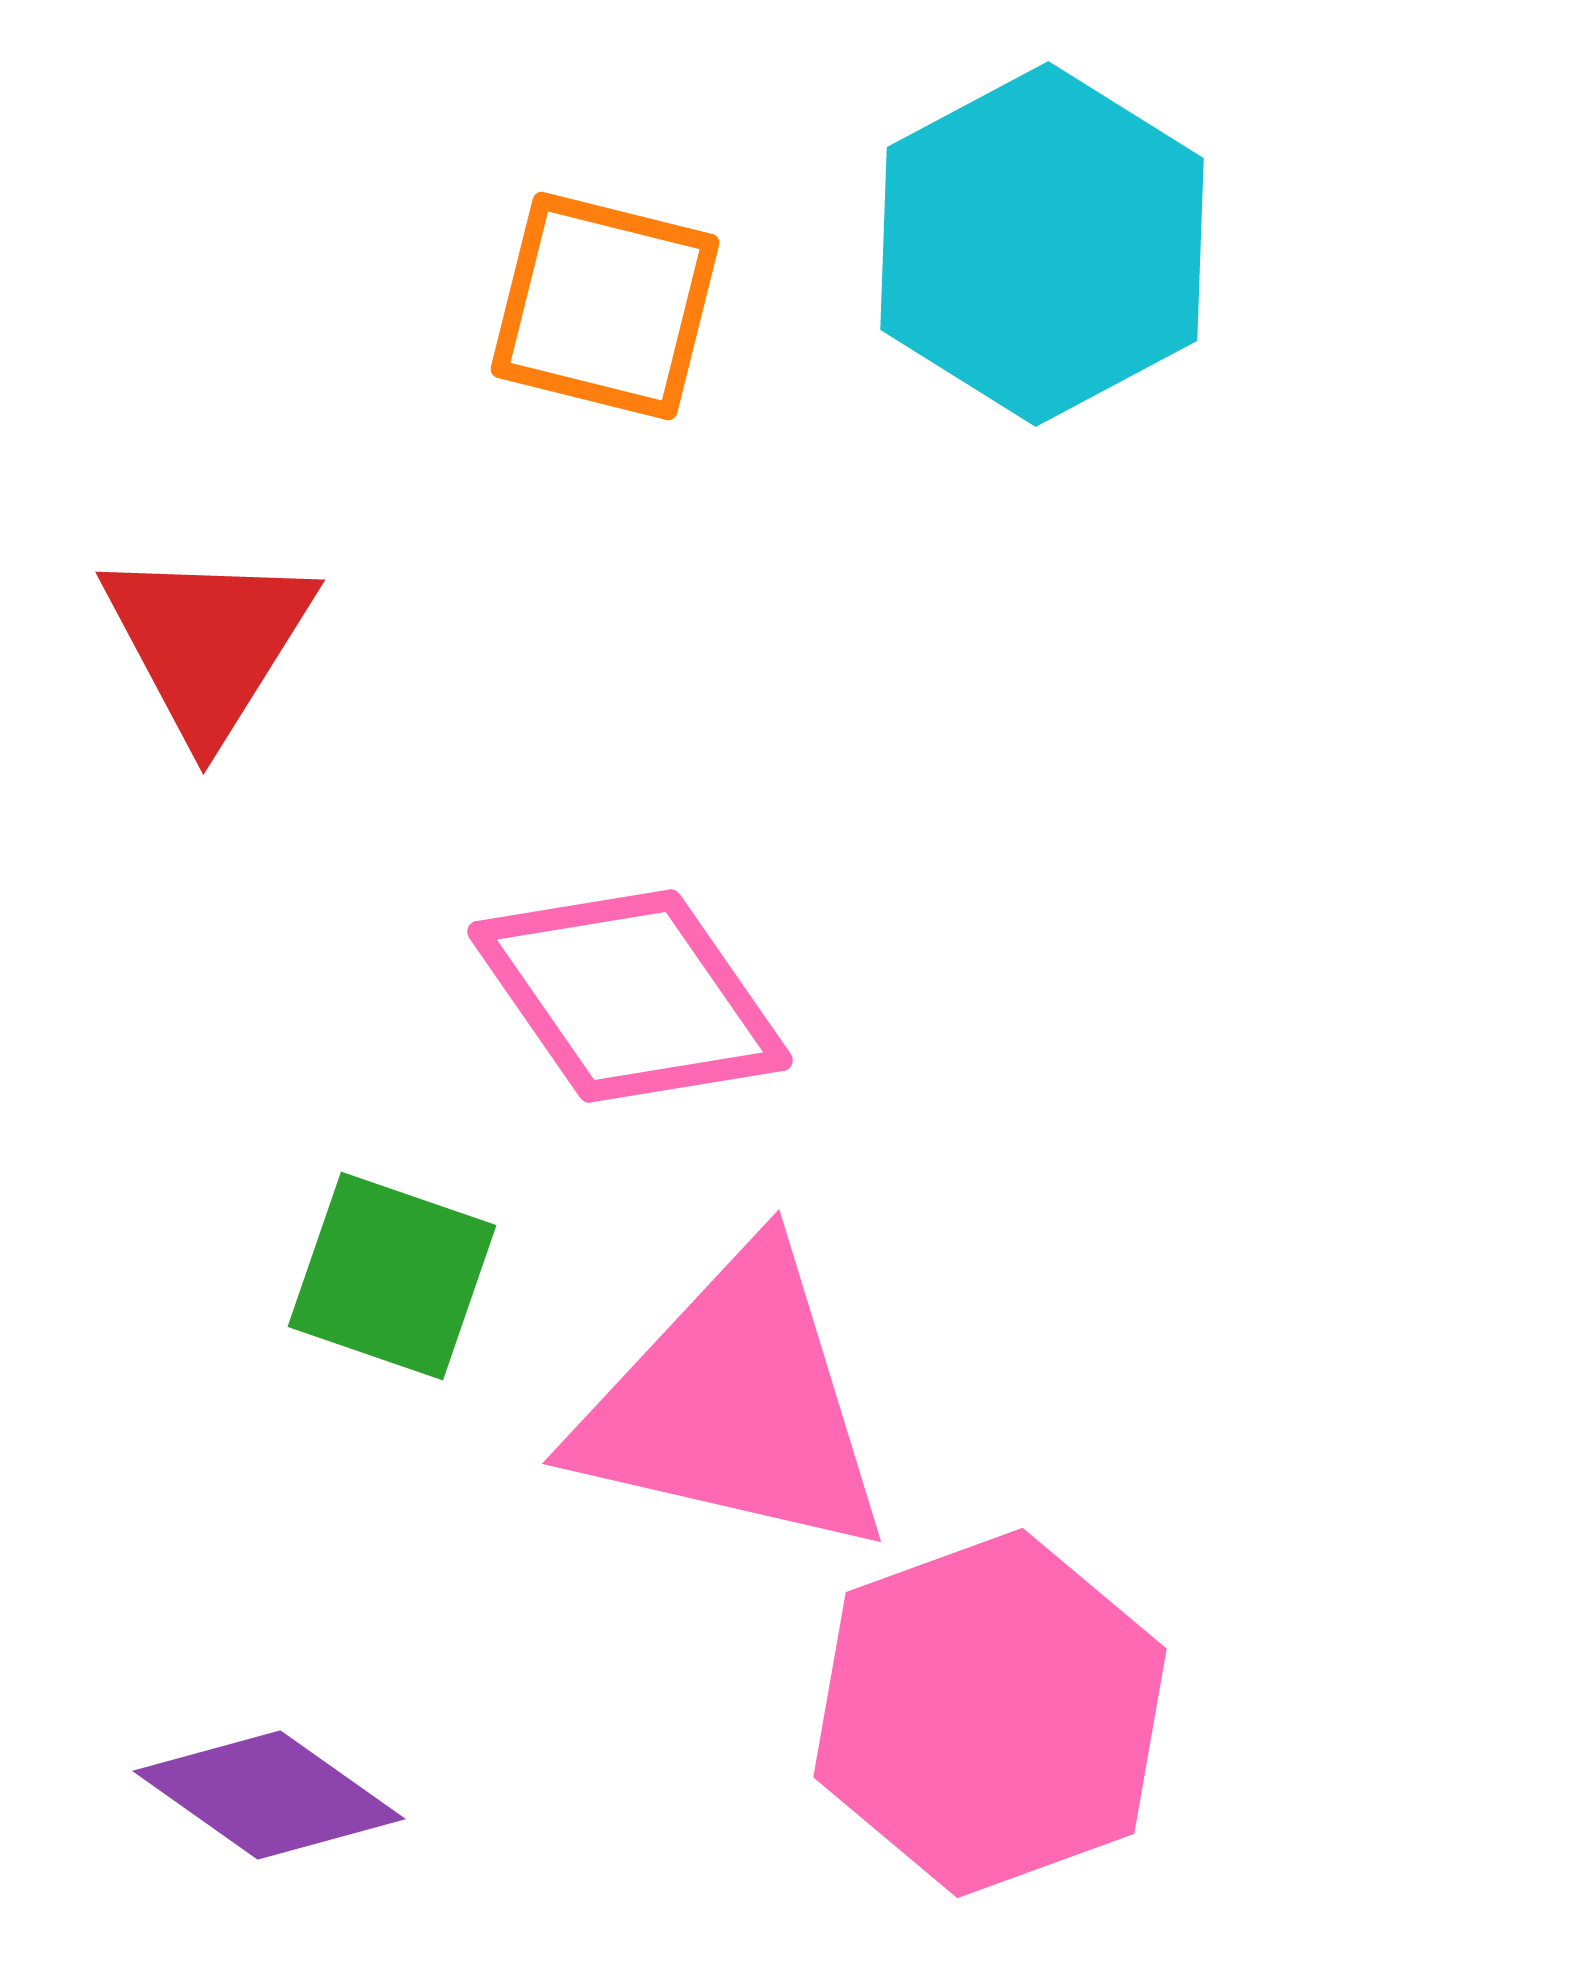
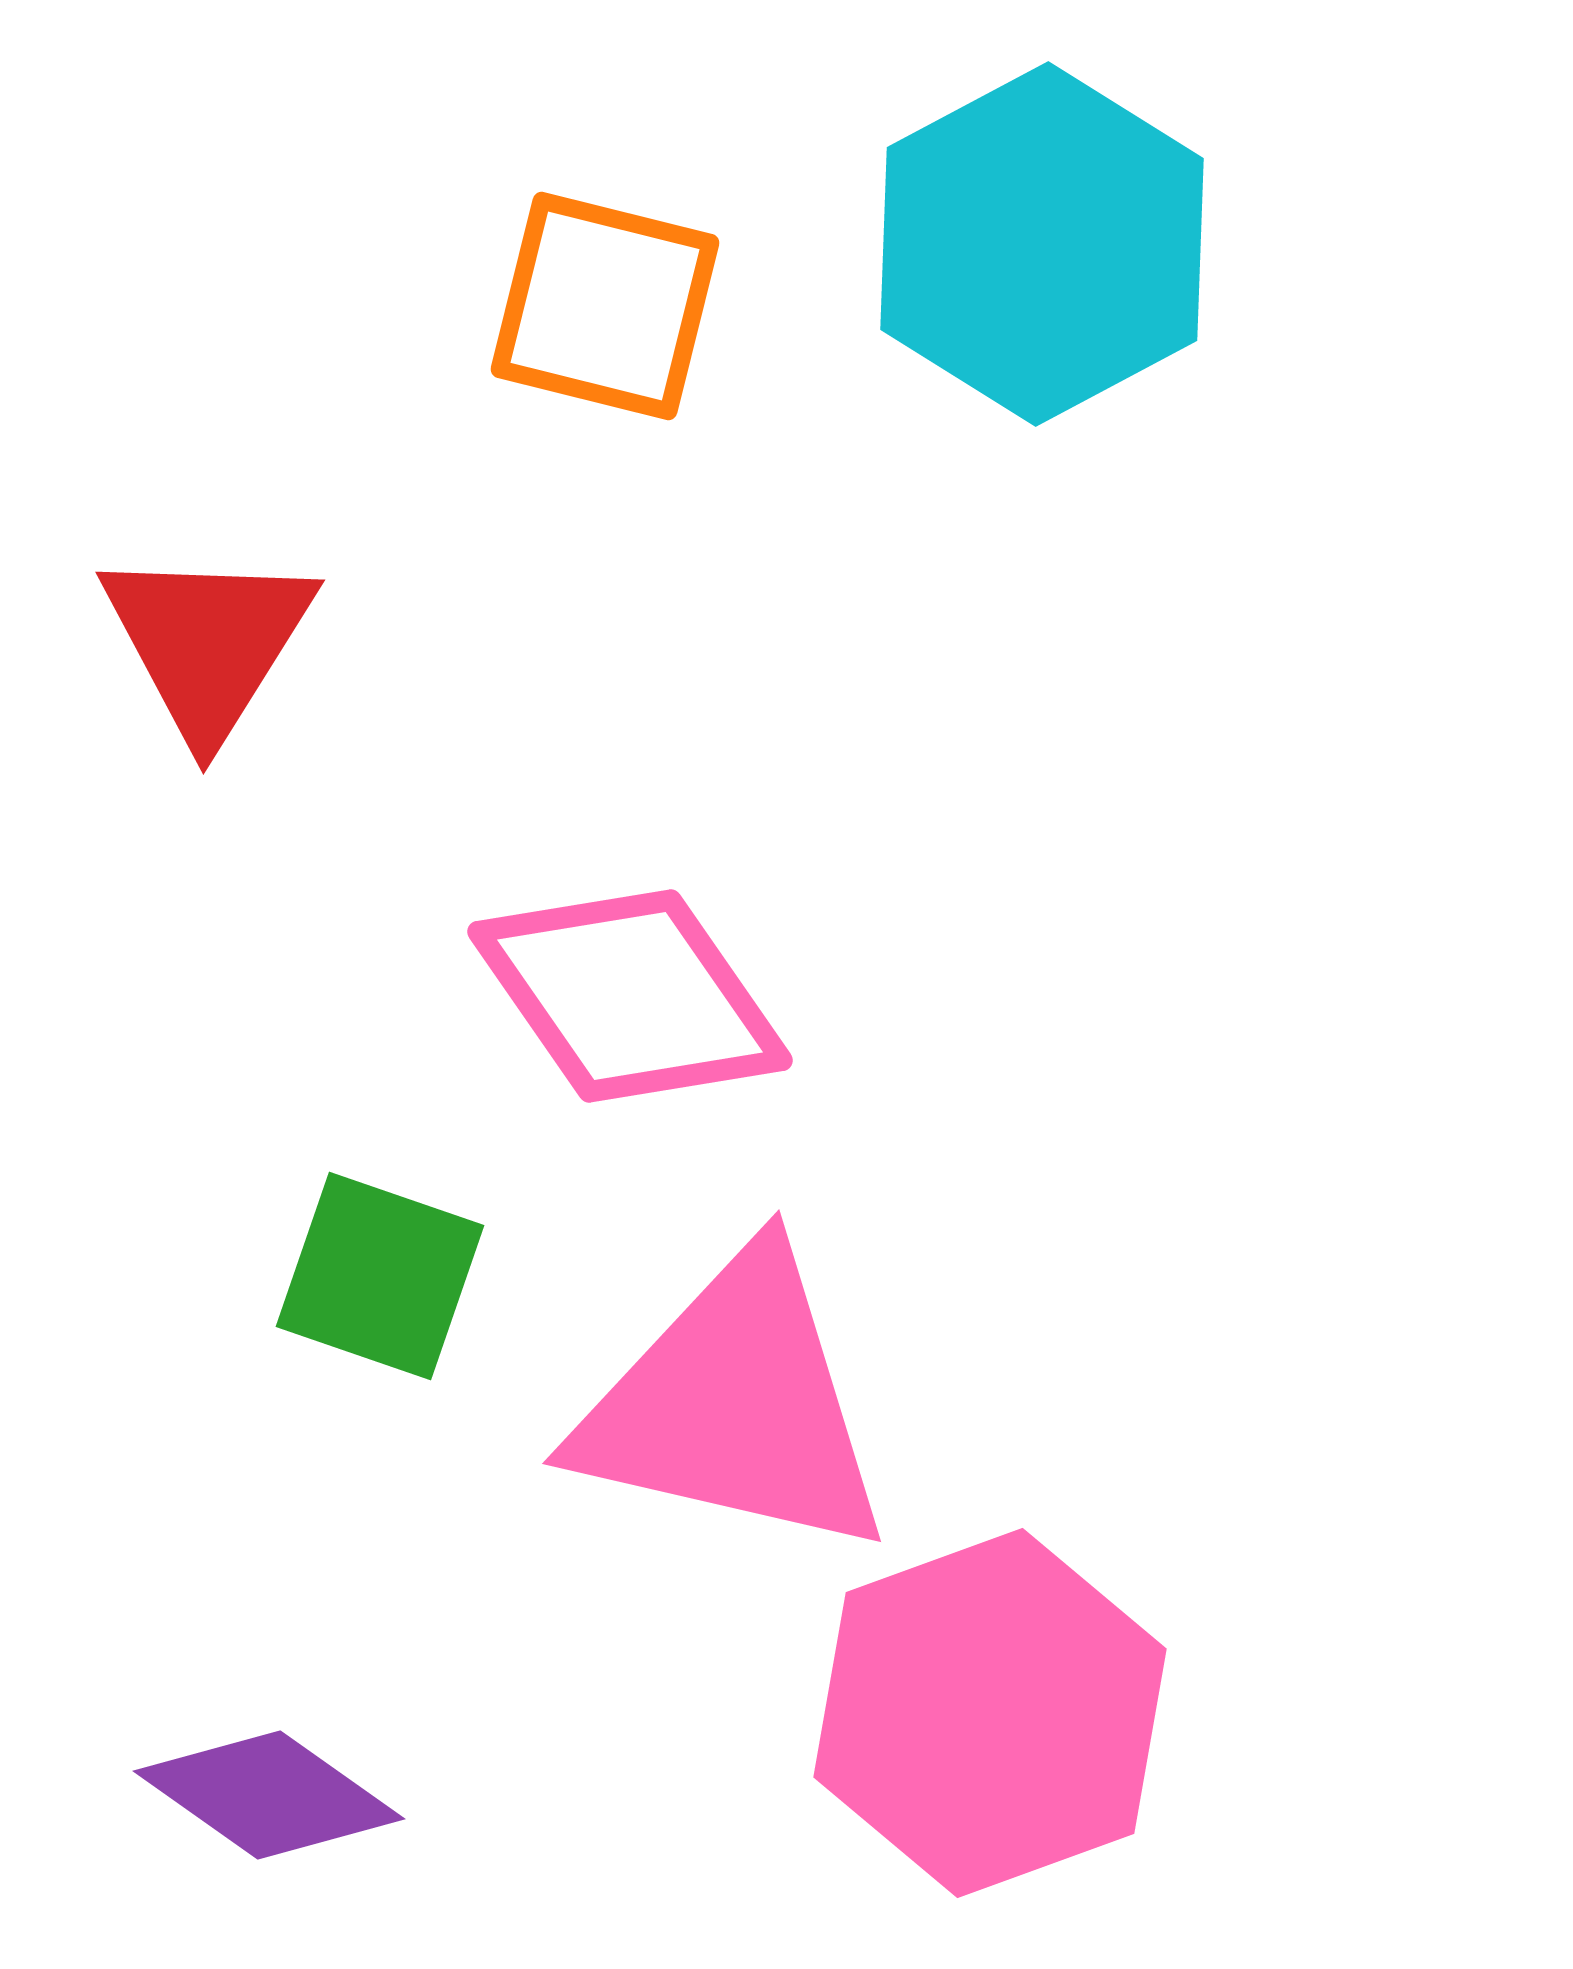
green square: moved 12 px left
